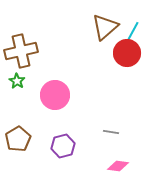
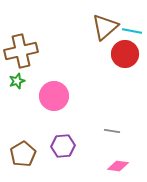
cyan line: moved 1 px left; rotated 72 degrees clockwise
red circle: moved 2 px left, 1 px down
green star: rotated 21 degrees clockwise
pink circle: moved 1 px left, 1 px down
gray line: moved 1 px right, 1 px up
brown pentagon: moved 5 px right, 15 px down
purple hexagon: rotated 10 degrees clockwise
